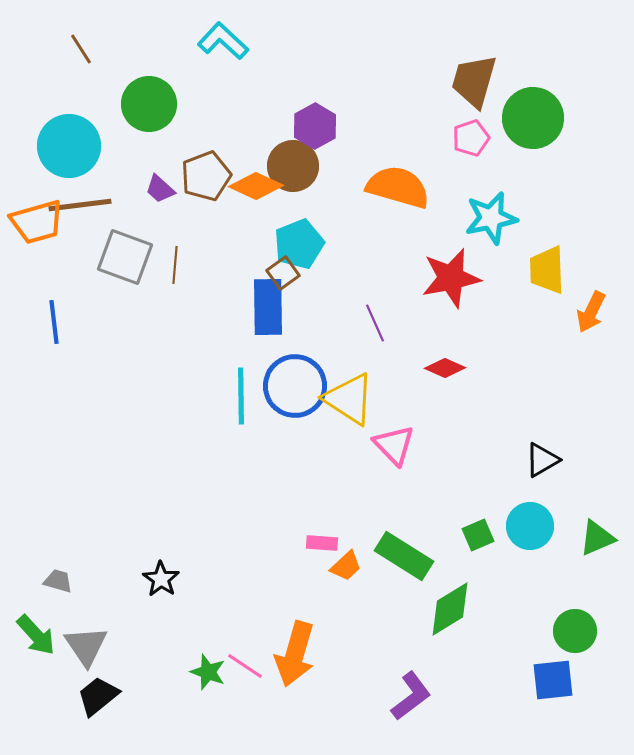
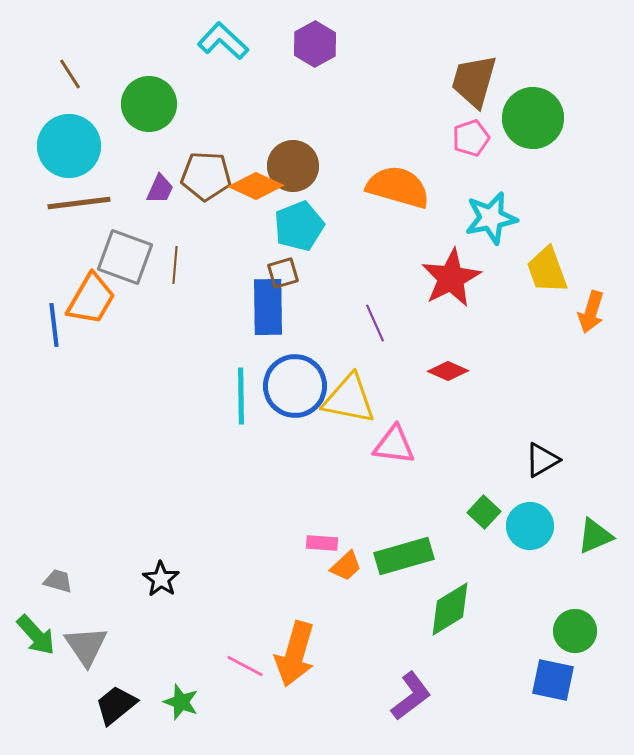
brown line at (81, 49): moved 11 px left, 25 px down
purple hexagon at (315, 126): moved 82 px up
brown pentagon at (206, 176): rotated 24 degrees clockwise
purple trapezoid at (160, 189): rotated 108 degrees counterclockwise
brown line at (80, 205): moved 1 px left, 2 px up
orange trapezoid at (37, 222): moved 54 px right, 77 px down; rotated 44 degrees counterclockwise
cyan pentagon at (299, 244): moved 18 px up
yellow trapezoid at (547, 270): rotated 18 degrees counterclockwise
brown square at (283, 273): rotated 20 degrees clockwise
red star at (451, 278): rotated 16 degrees counterclockwise
orange arrow at (591, 312): rotated 9 degrees counterclockwise
blue line at (54, 322): moved 3 px down
red diamond at (445, 368): moved 3 px right, 3 px down
yellow triangle at (349, 399): rotated 22 degrees counterclockwise
pink triangle at (394, 445): rotated 39 degrees counterclockwise
green square at (478, 535): moved 6 px right, 23 px up; rotated 24 degrees counterclockwise
green triangle at (597, 538): moved 2 px left, 2 px up
green rectangle at (404, 556): rotated 48 degrees counterclockwise
pink line at (245, 666): rotated 6 degrees counterclockwise
green star at (208, 672): moved 27 px left, 30 px down
blue square at (553, 680): rotated 18 degrees clockwise
black trapezoid at (98, 696): moved 18 px right, 9 px down
